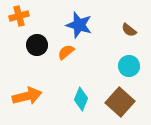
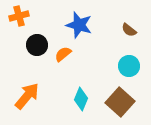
orange semicircle: moved 3 px left, 2 px down
orange arrow: rotated 36 degrees counterclockwise
